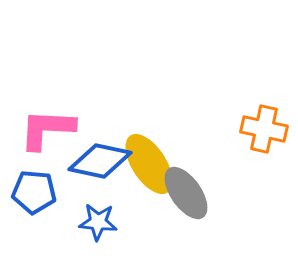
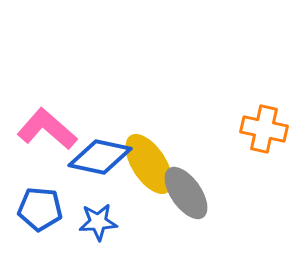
pink L-shape: rotated 38 degrees clockwise
blue diamond: moved 4 px up
blue pentagon: moved 6 px right, 17 px down
blue star: rotated 9 degrees counterclockwise
